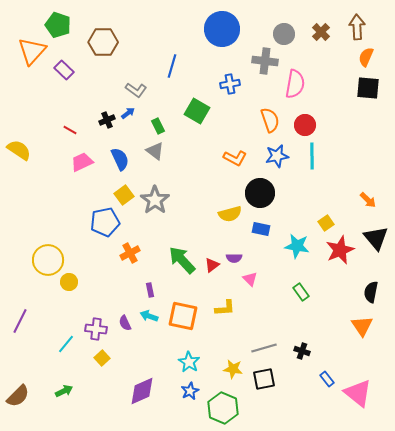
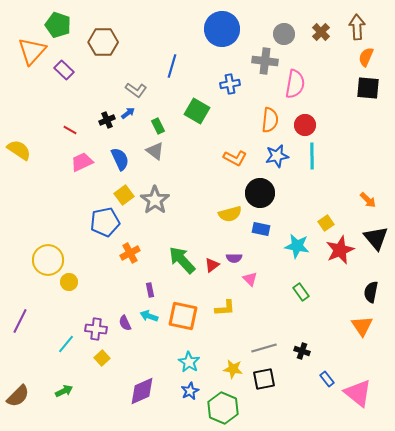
orange semicircle at (270, 120): rotated 25 degrees clockwise
